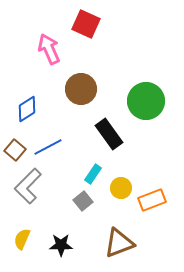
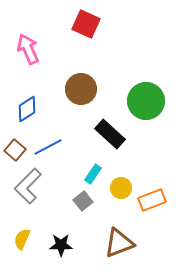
pink arrow: moved 21 px left
black rectangle: moved 1 px right; rotated 12 degrees counterclockwise
